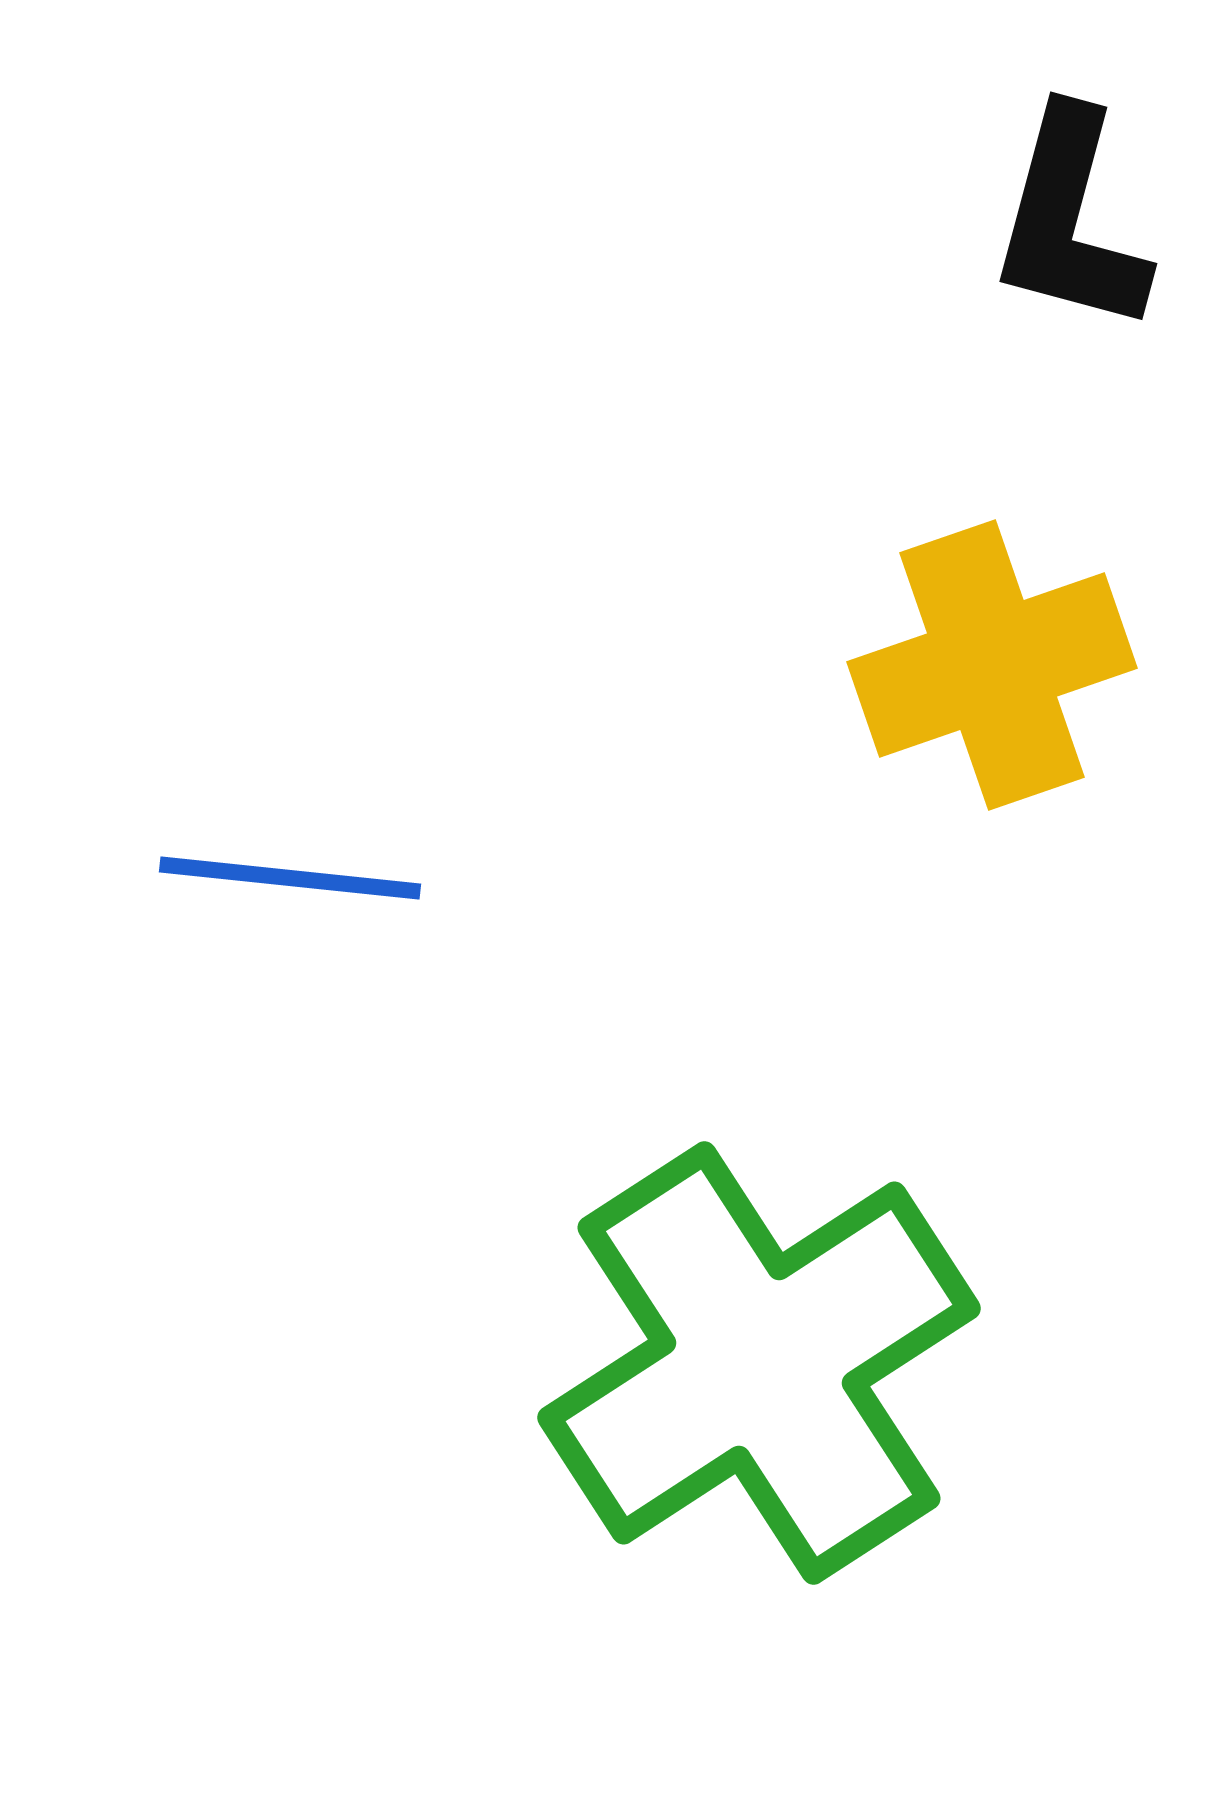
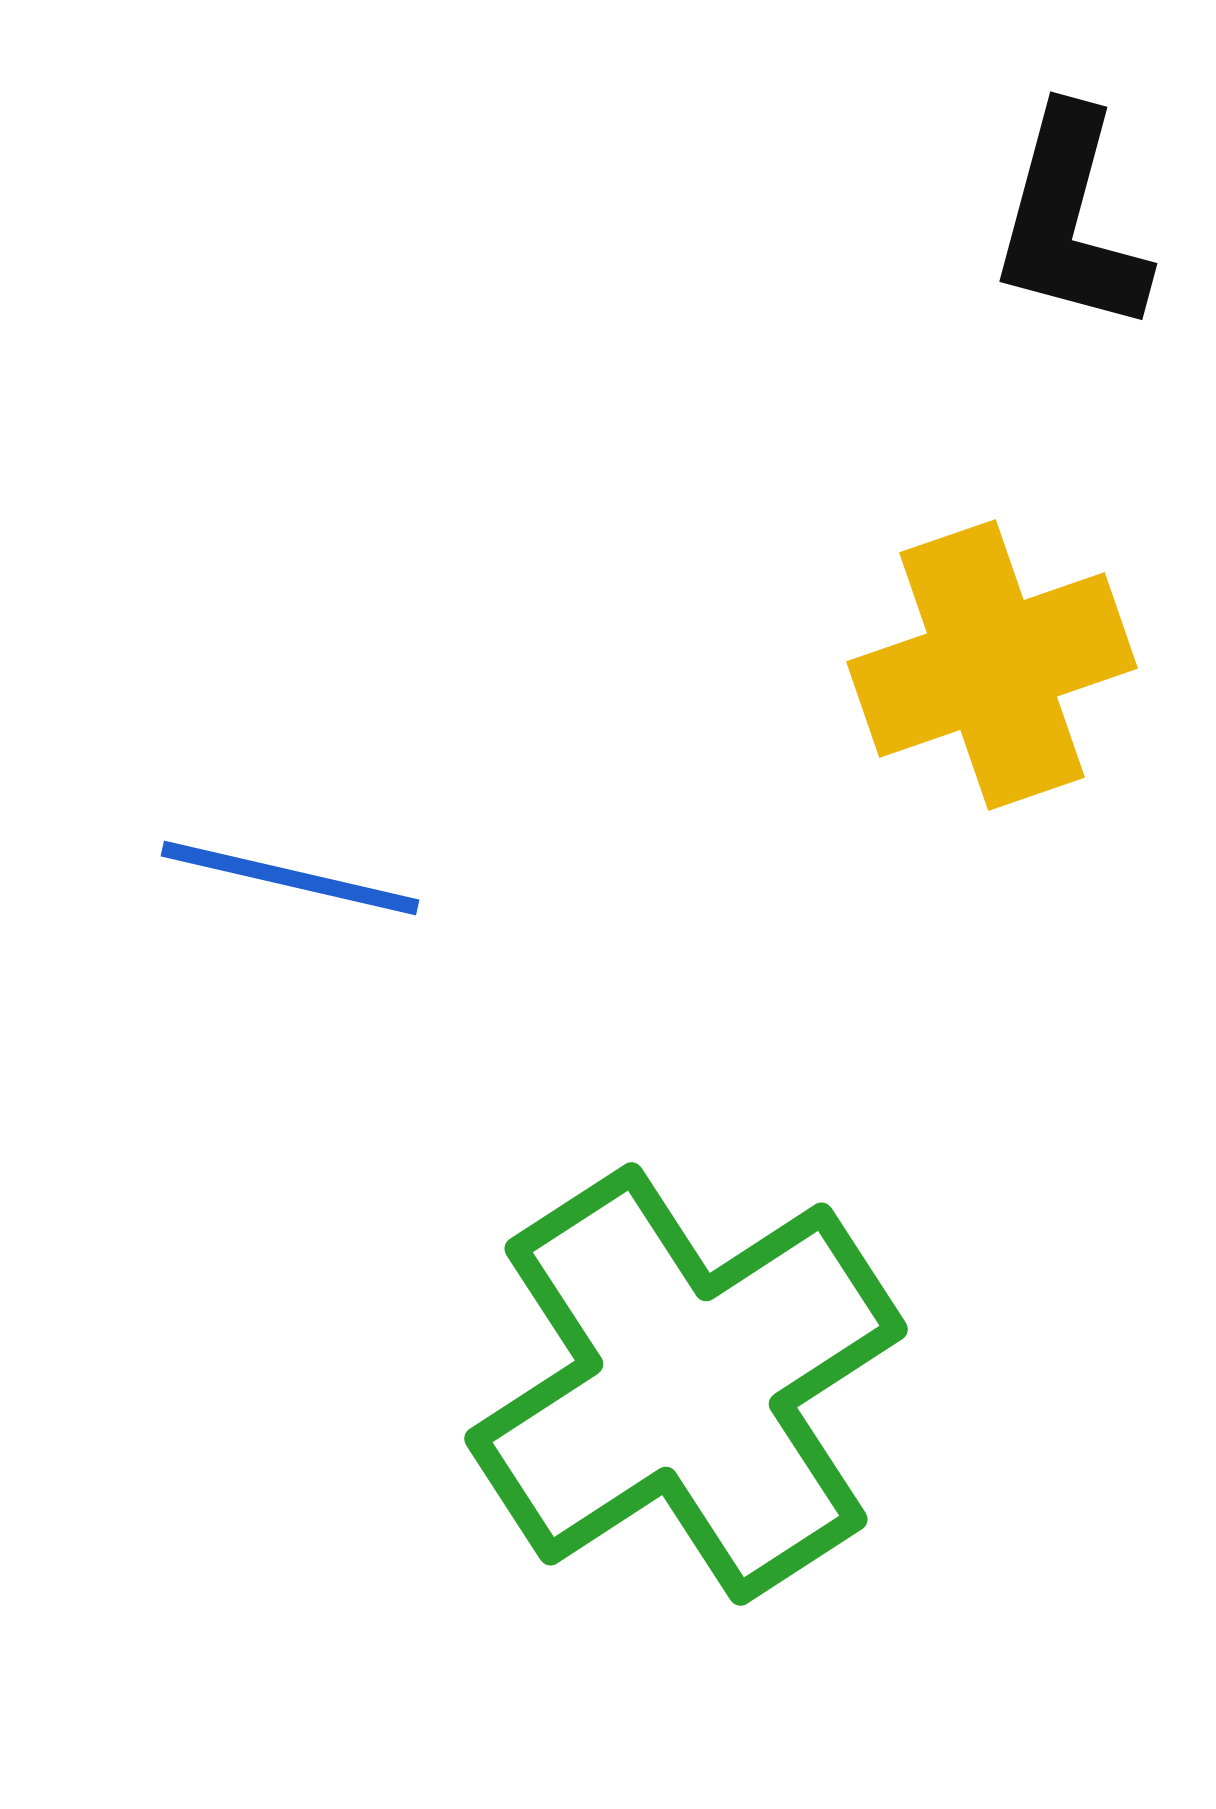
blue line: rotated 7 degrees clockwise
green cross: moved 73 px left, 21 px down
